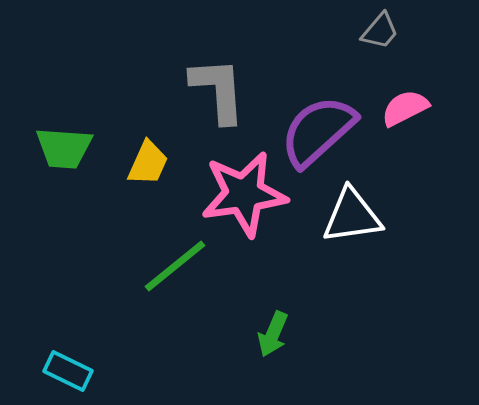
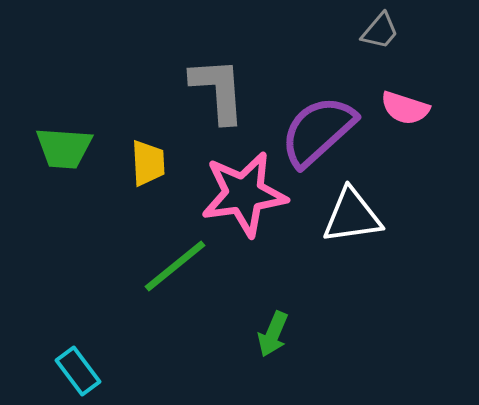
pink semicircle: rotated 135 degrees counterclockwise
yellow trapezoid: rotated 27 degrees counterclockwise
cyan rectangle: moved 10 px right; rotated 27 degrees clockwise
